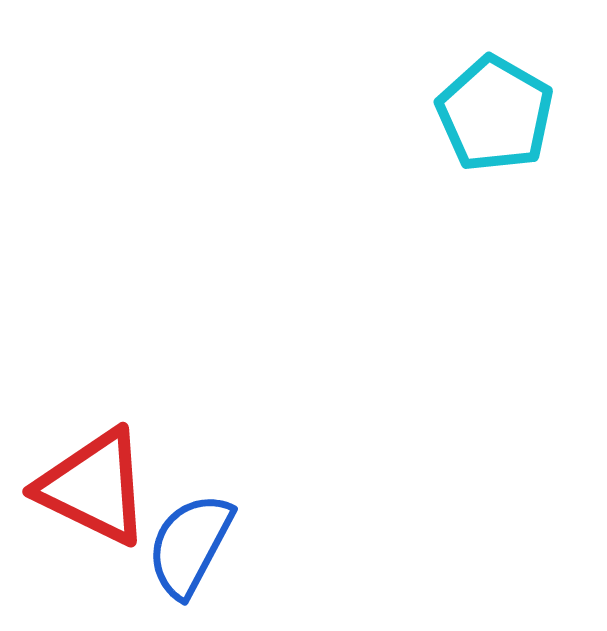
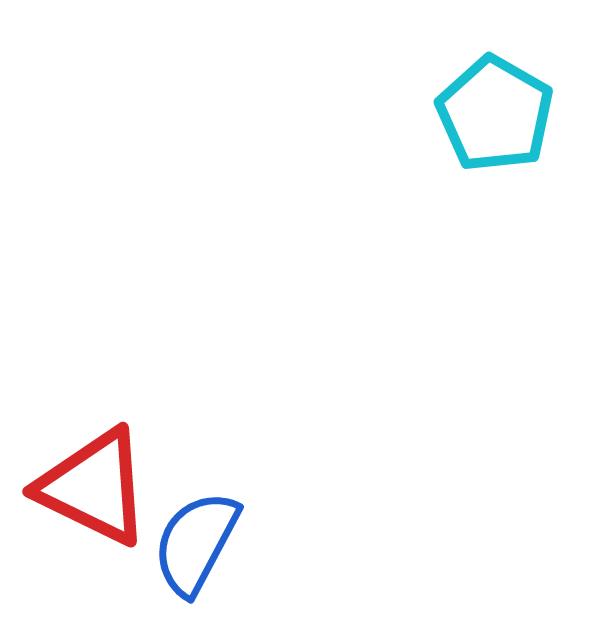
blue semicircle: moved 6 px right, 2 px up
